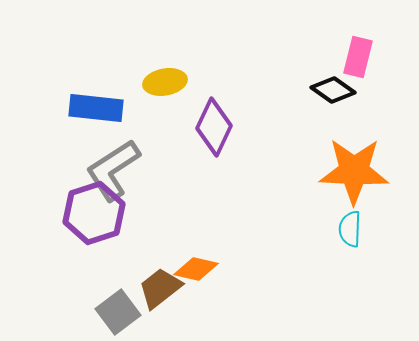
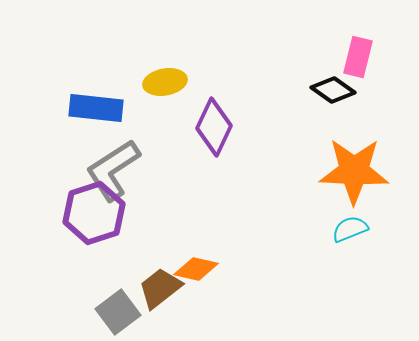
cyan semicircle: rotated 66 degrees clockwise
